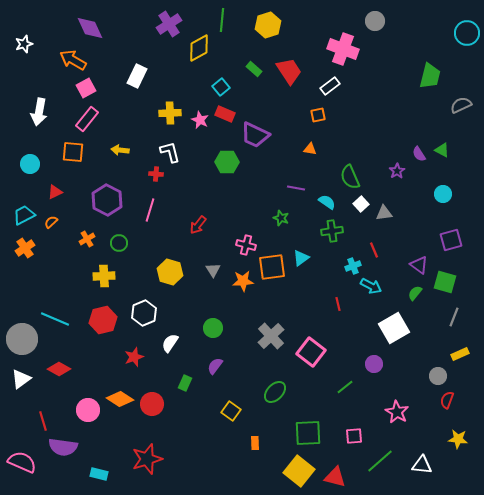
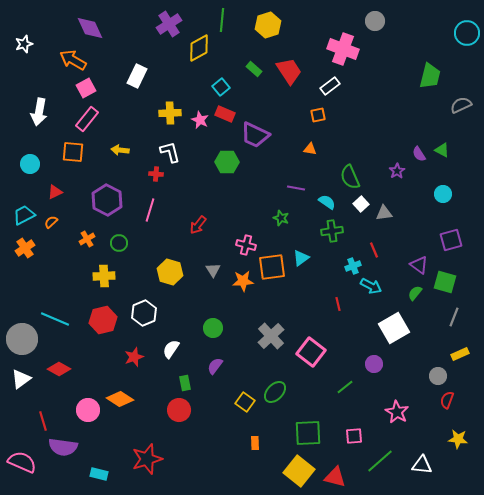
white semicircle at (170, 343): moved 1 px right, 6 px down
green rectangle at (185, 383): rotated 35 degrees counterclockwise
red circle at (152, 404): moved 27 px right, 6 px down
yellow square at (231, 411): moved 14 px right, 9 px up
